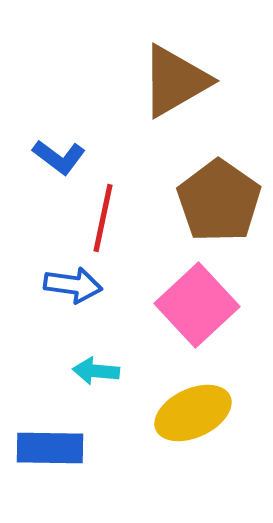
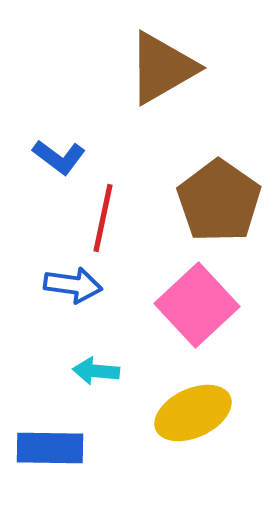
brown triangle: moved 13 px left, 13 px up
